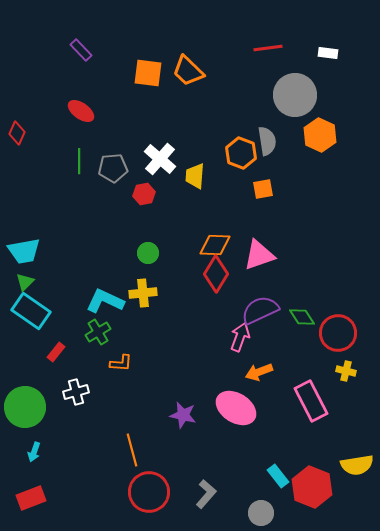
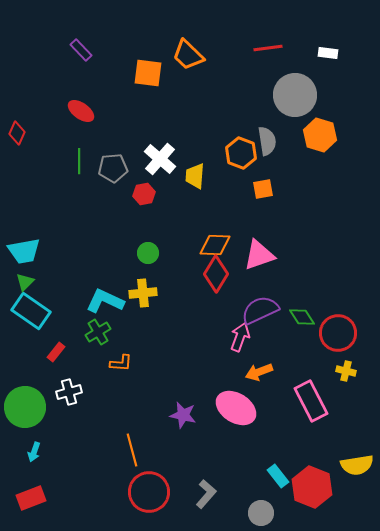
orange trapezoid at (188, 71): moved 16 px up
orange hexagon at (320, 135): rotated 8 degrees counterclockwise
white cross at (76, 392): moved 7 px left
